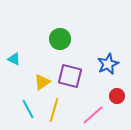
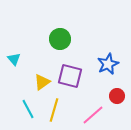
cyan triangle: rotated 24 degrees clockwise
